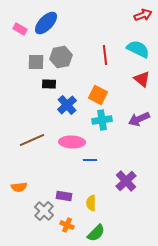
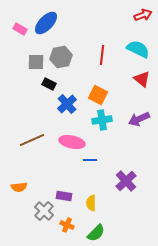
red line: moved 3 px left; rotated 12 degrees clockwise
black rectangle: rotated 24 degrees clockwise
blue cross: moved 1 px up
pink ellipse: rotated 10 degrees clockwise
